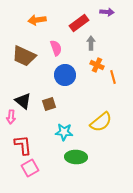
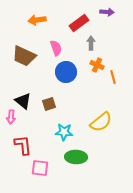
blue circle: moved 1 px right, 3 px up
pink square: moved 10 px right; rotated 36 degrees clockwise
